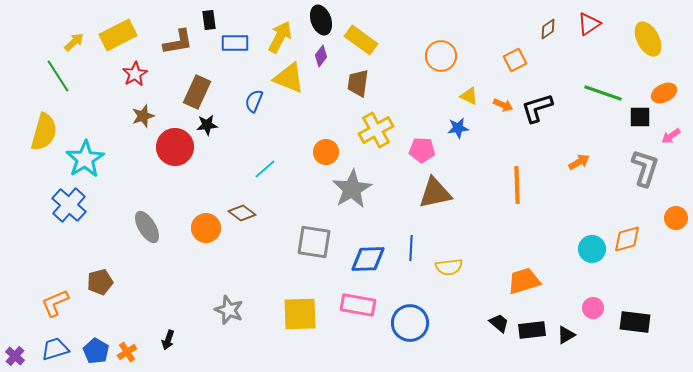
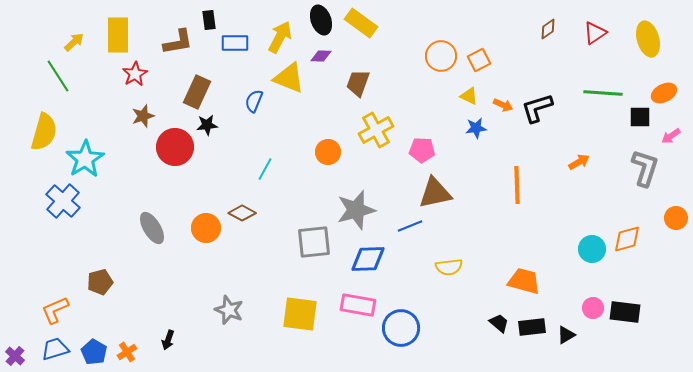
red triangle at (589, 24): moved 6 px right, 9 px down
yellow rectangle at (118, 35): rotated 63 degrees counterclockwise
yellow ellipse at (648, 39): rotated 12 degrees clockwise
yellow rectangle at (361, 40): moved 17 px up
purple diamond at (321, 56): rotated 55 degrees clockwise
orange square at (515, 60): moved 36 px left
brown trapezoid at (358, 83): rotated 12 degrees clockwise
green line at (603, 93): rotated 15 degrees counterclockwise
blue star at (458, 128): moved 18 px right
orange circle at (326, 152): moved 2 px right
cyan line at (265, 169): rotated 20 degrees counterclockwise
gray star at (352, 189): moved 4 px right, 21 px down; rotated 15 degrees clockwise
blue cross at (69, 205): moved 6 px left, 4 px up
brown diamond at (242, 213): rotated 8 degrees counterclockwise
gray ellipse at (147, 227): moved 5 px right, 1 px down
gray square at (314, 242): rotated 15 degrees counterclockwise
blue line at (411, 248): moved 1 px left, 22 px up; rotated 65 degrees clockwise
orange trapezoid at (524, 281): rotated 32 degrees clockwise
orange L-shape at (55, 303): moved 7 px down
yellow square at (300, 314): rotated 9 degrees clockwise
black rectangle at (635, 322): moved 10 px left, 10 px up
blue circle at (410, 323): moved 9 px left, 5 px down
black rectangle at (532, 330): moved 3 px up
blue pentagon at (96, 351): moved 2 px left, 1 px down
